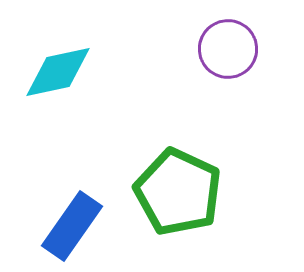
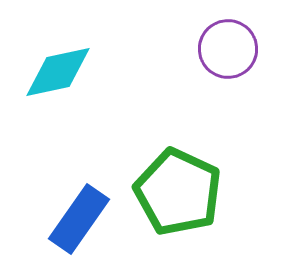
blue rectangle: moved 7 px right, 7 px up
